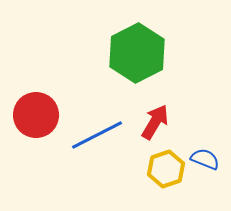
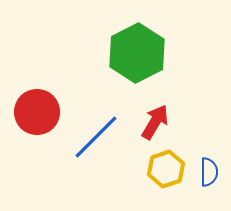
red circle: moved 1 px right, 3 px up
blue line: moved 1 px left, 2 px down; rotated 18 degrees counterclockwise
blue semicircle: moved 4 px right, 13 px down; rotated 68 degrees clockwise
